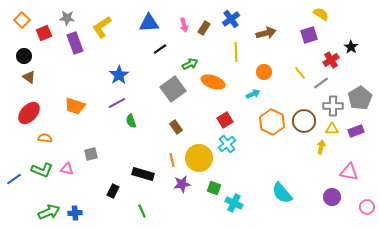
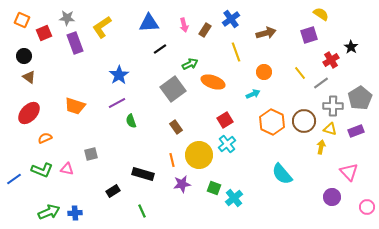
orange square at (22, 20): rotated 21 degrees counterclockwise
brown rectangle at (204, 28): moved 1 px right, 2 px down
yellow line at (236, 52): rotated 18 degrees counterclockwise
yellow triangle at (332, 129): moved 2 px left; rotated 16 degrees clockwise
orange semicircle at (45, 138): rotated 32 degrees counterclockwise
yellow circle at (199, 158): moved 3 px up
pink triangle at (349, 172): rotated 36 degrees clockwise
black rectangle at (113, 191): rotated 32 degrees clockwise
cyan semicircle at (282, 193): moved 19 px up
cyan cross at (234, 203): moved 5 px up; rotated 24 degrees clockwise
